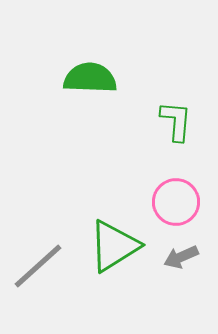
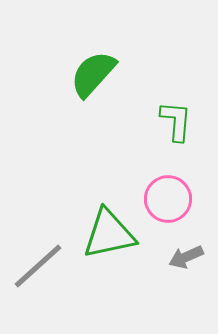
green semicircle: moved 3 px right, 4 px up; rotated 50 degrees counterclockwise
pink circle: moved 8 px left, 3 px up
green triangle: moved 5 px left, 12 px up; rotated 20 degrees clockwise
gray arrow: moved 5 px right
